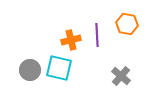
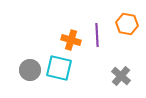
orange cross: rotated 30 degrees clockwise
